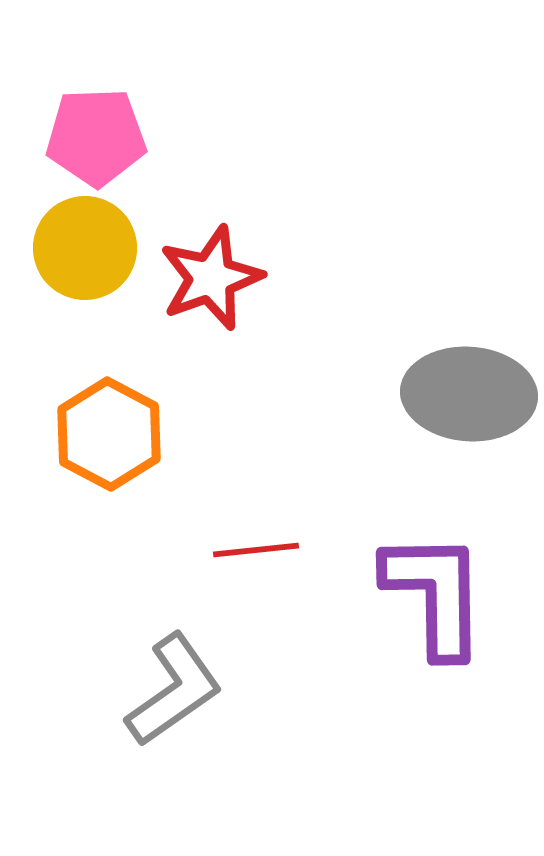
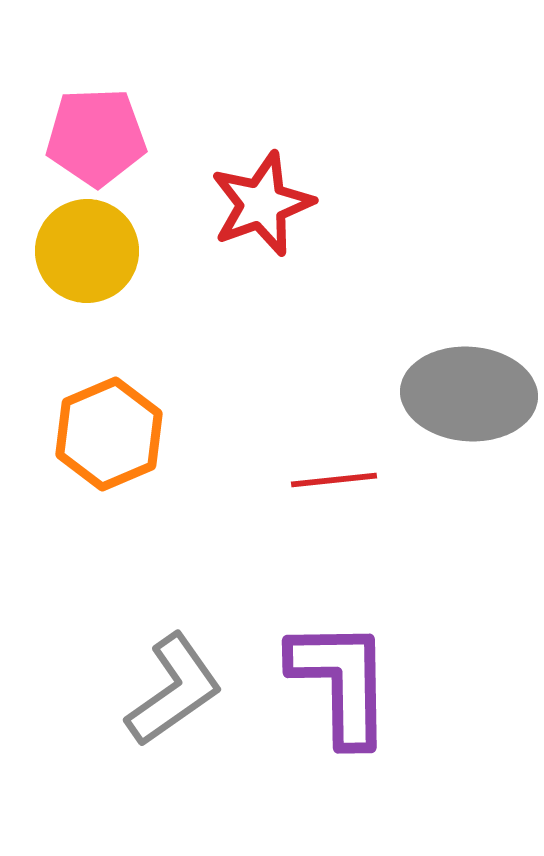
yellow circle: moved 2 px right, 3 px down
red star: moved 51 px right, 74 px up
orange hexagon: rotated 9 degrees clockwise
red line: moved 78 px right, 70 px up
purple L-shape: moved 94 px left, 88 px down
